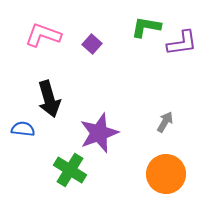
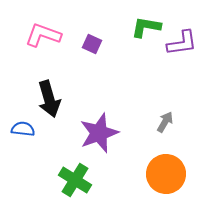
purple square: rotated 18 degrees counterclockwise
green cross: moved 5 px right, 10 px down
